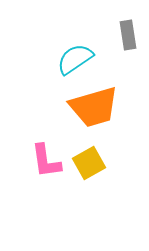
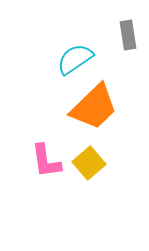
orange trapezoid: rotated 28 degrees counterclockwise
yellow square: rotated 12 degrees counterclockwise
